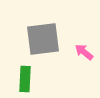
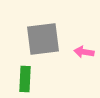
pink arrow: rotated 30 degrees counterclockwise
